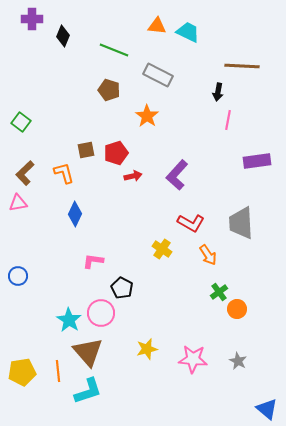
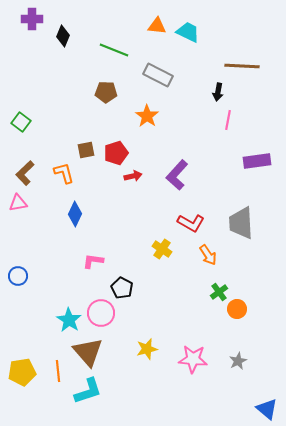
brown pentagon: moved 3 px left, 2 px down; rotated 15 degrees counterclockwise
gray star: rotated 18 degrees clockwise
